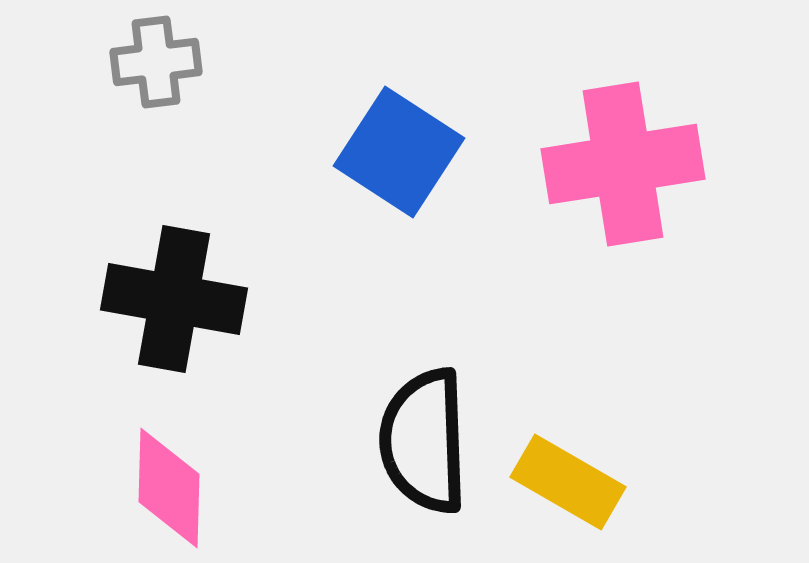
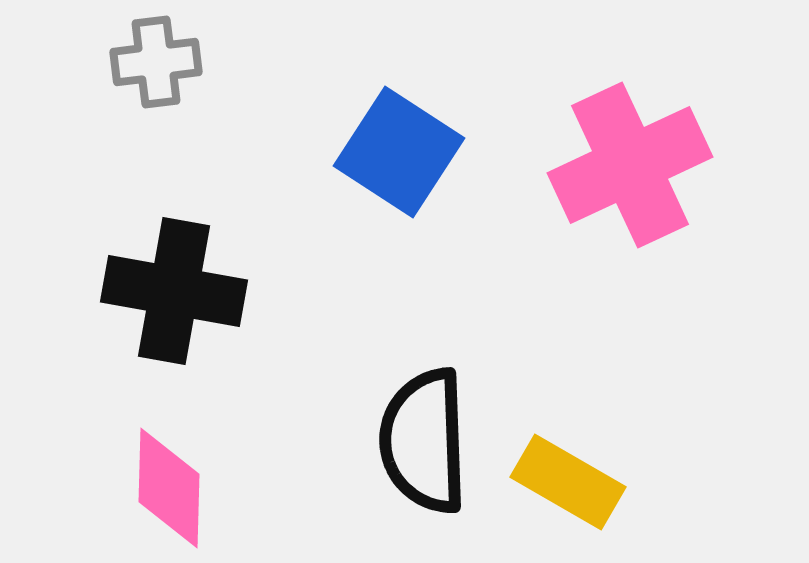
pink cross: moved 7 px right, 1 px down; rotated 16 degrees counterclockwise
black cross: moved 8 px up
